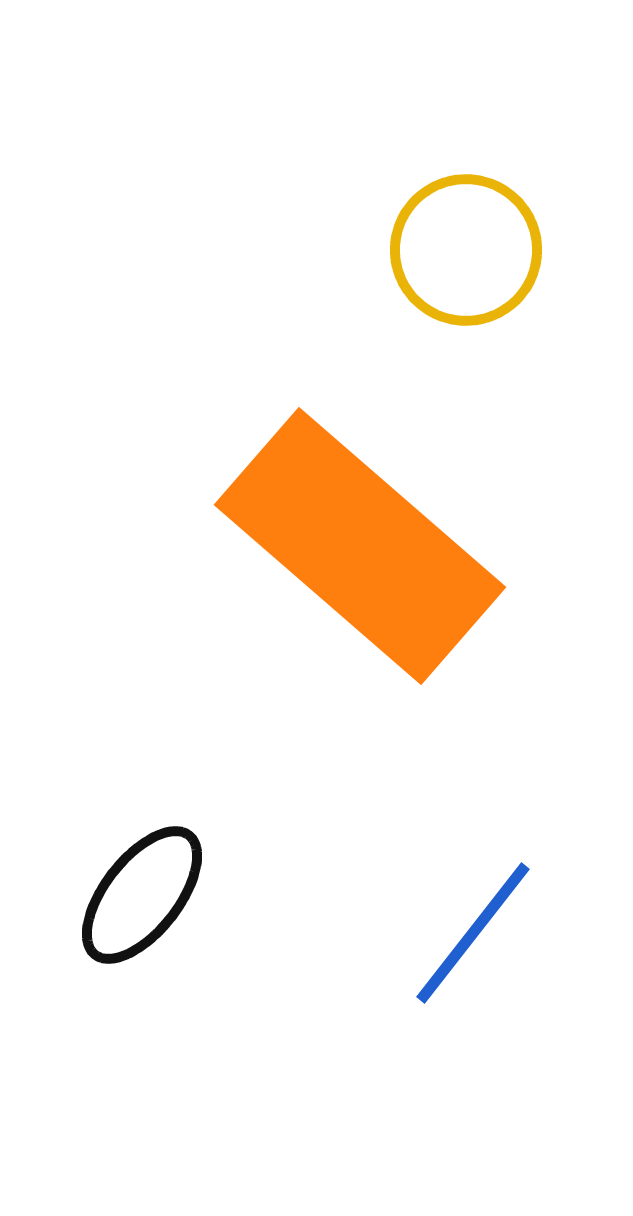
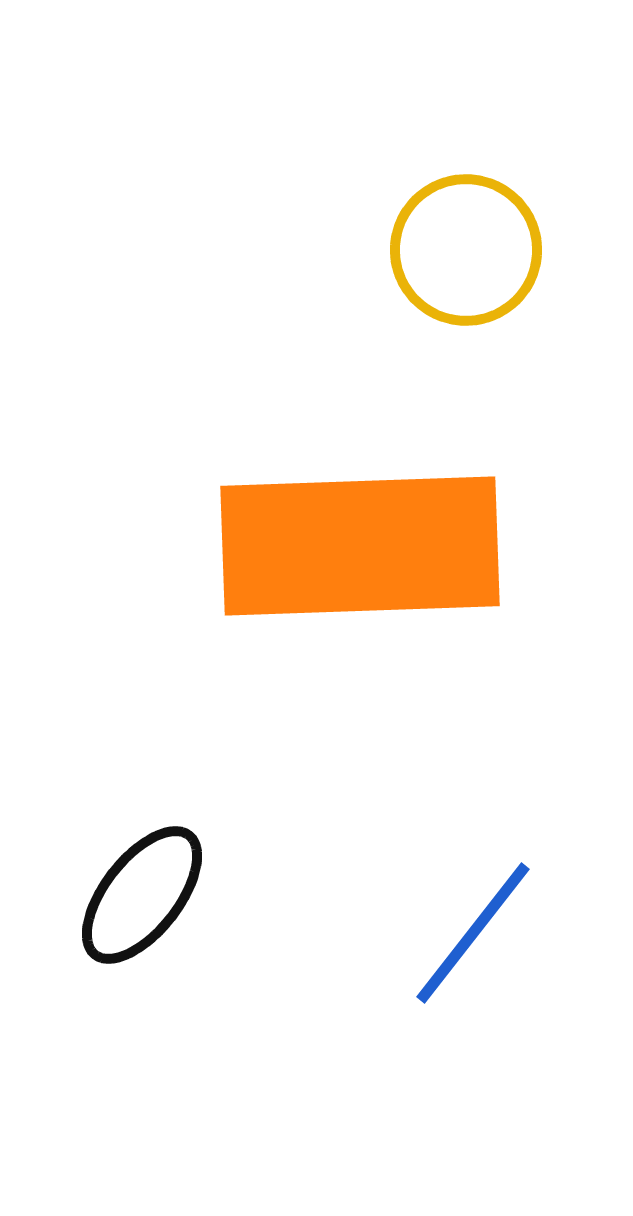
orange rectangle: rotated 43 degrees counterclockwise
